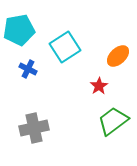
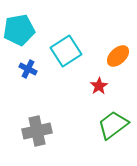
cyan square: moved 1 px right, 4 px down
green trapezoid: moved 4 px down
gray cross: moved 3 px right, 3 px down
